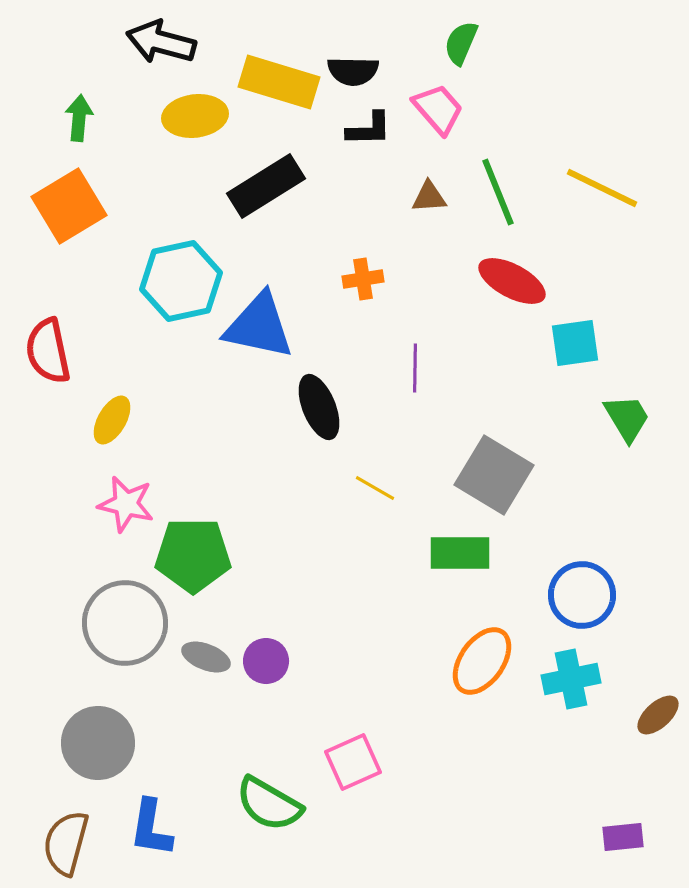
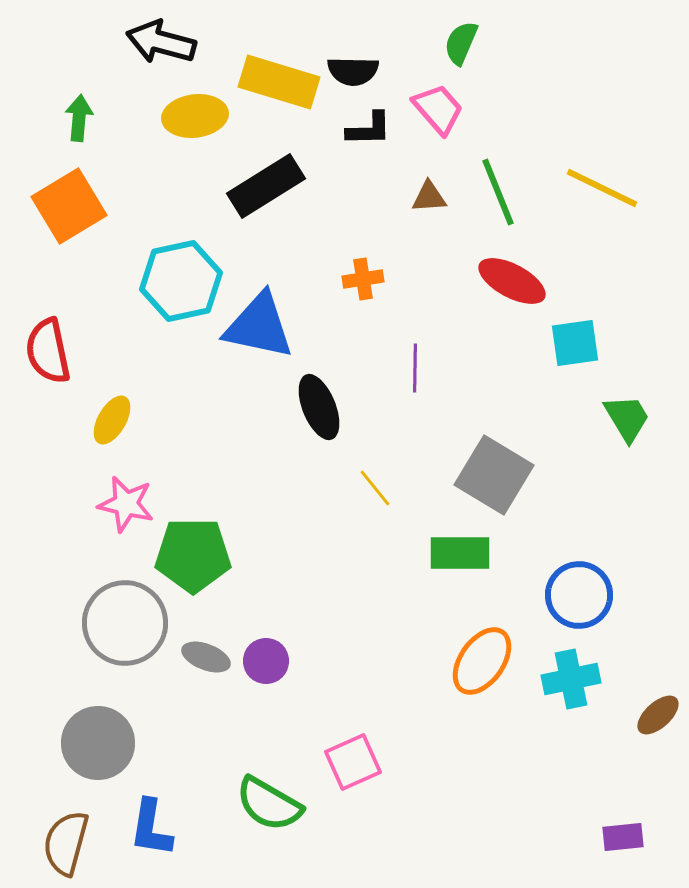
yellow line at (375, 488): rotated 21 degrees clockwise
blue circle at (582, 595): moved 3 px left
